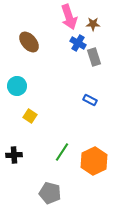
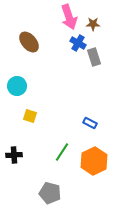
blue rectangle: moved 23 px down
yellow square: rotated 16 degrees counterclockwise
